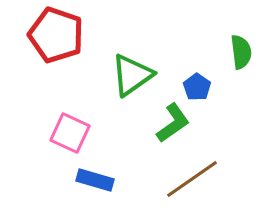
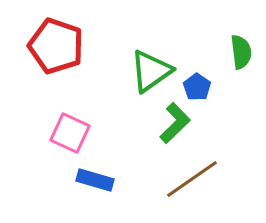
red pentagon: moved 11 px down
green triangle: moved 19 px right, 4 px up
green L-shape: moved 2 px right; rotated 9 degrees counterclockwise
